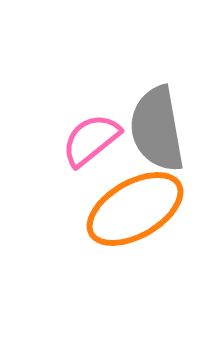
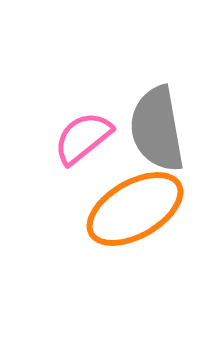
pink semicircle: moved 8 px left, 2 px up
